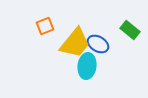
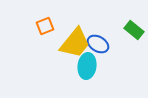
green rectangle: moved 4 px right
